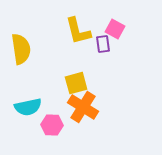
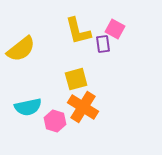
yellow semicircle: rotated 60 degrees clockwise
yellow square: moved 4 px up
pink hexagon: moved 3 px right, 4 px up; rotated 15 degrees clockwise
